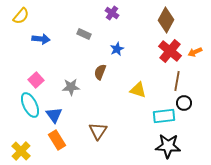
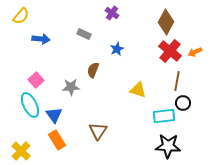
brown diamond: moved 2 px down
brown semicircle: moved 7 px left, 2 px up
black circle: moved 1 px left
